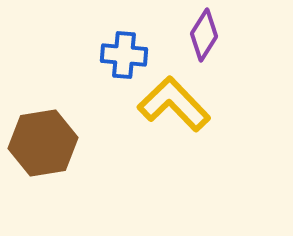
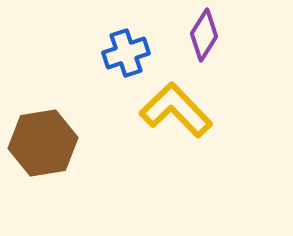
blue cross: moved 2 px right, 2 px up; rotated 24 degrees counterclockwise
yellow L-shape: moved 2 px right, 6 px down
